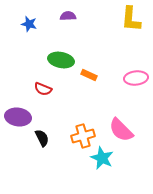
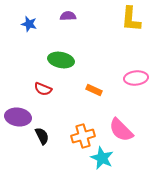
orange rectangle: moved 5 px right, 15 px down
black semicircle: moved 2 px up
